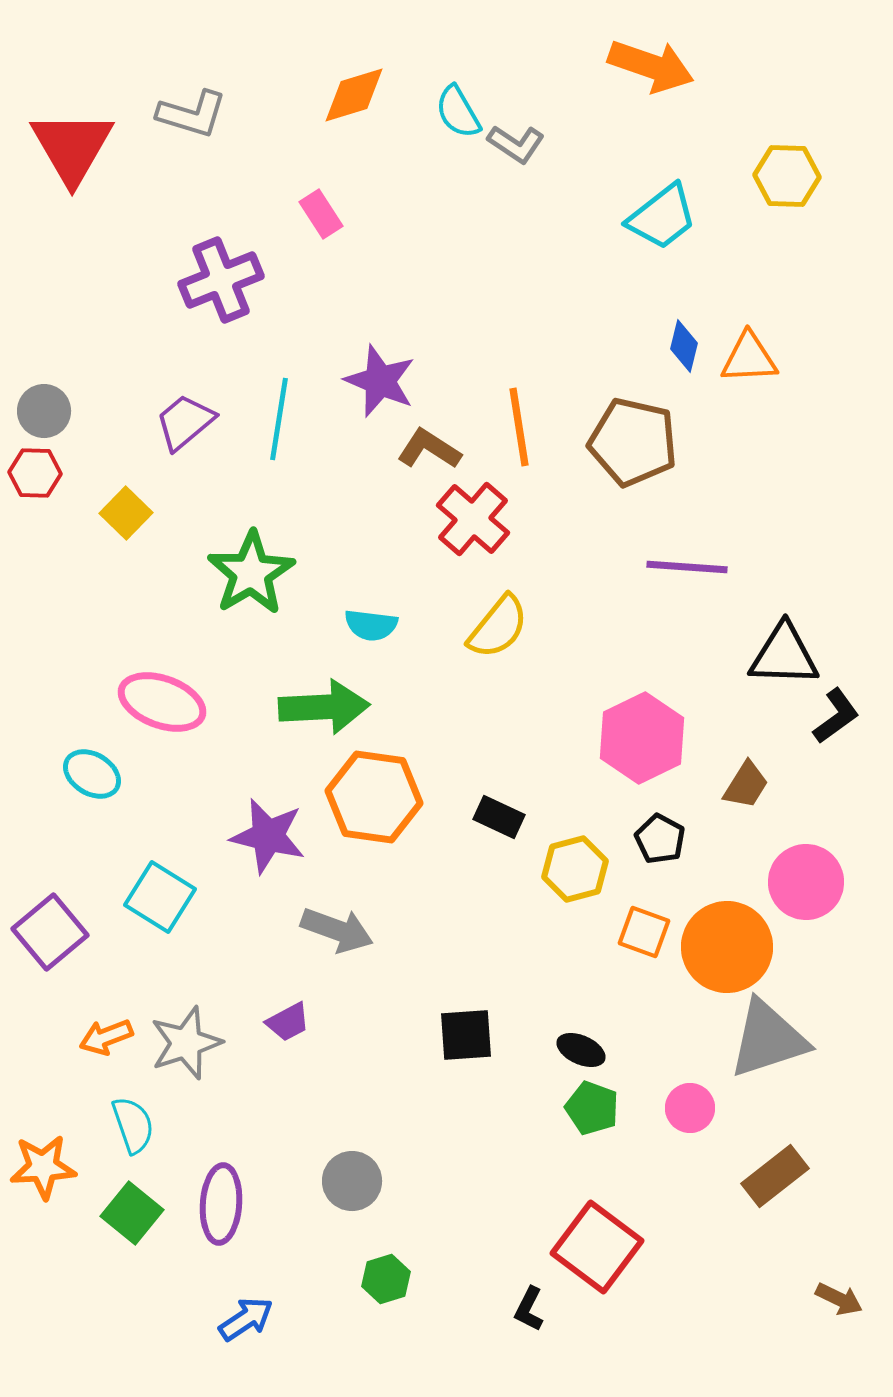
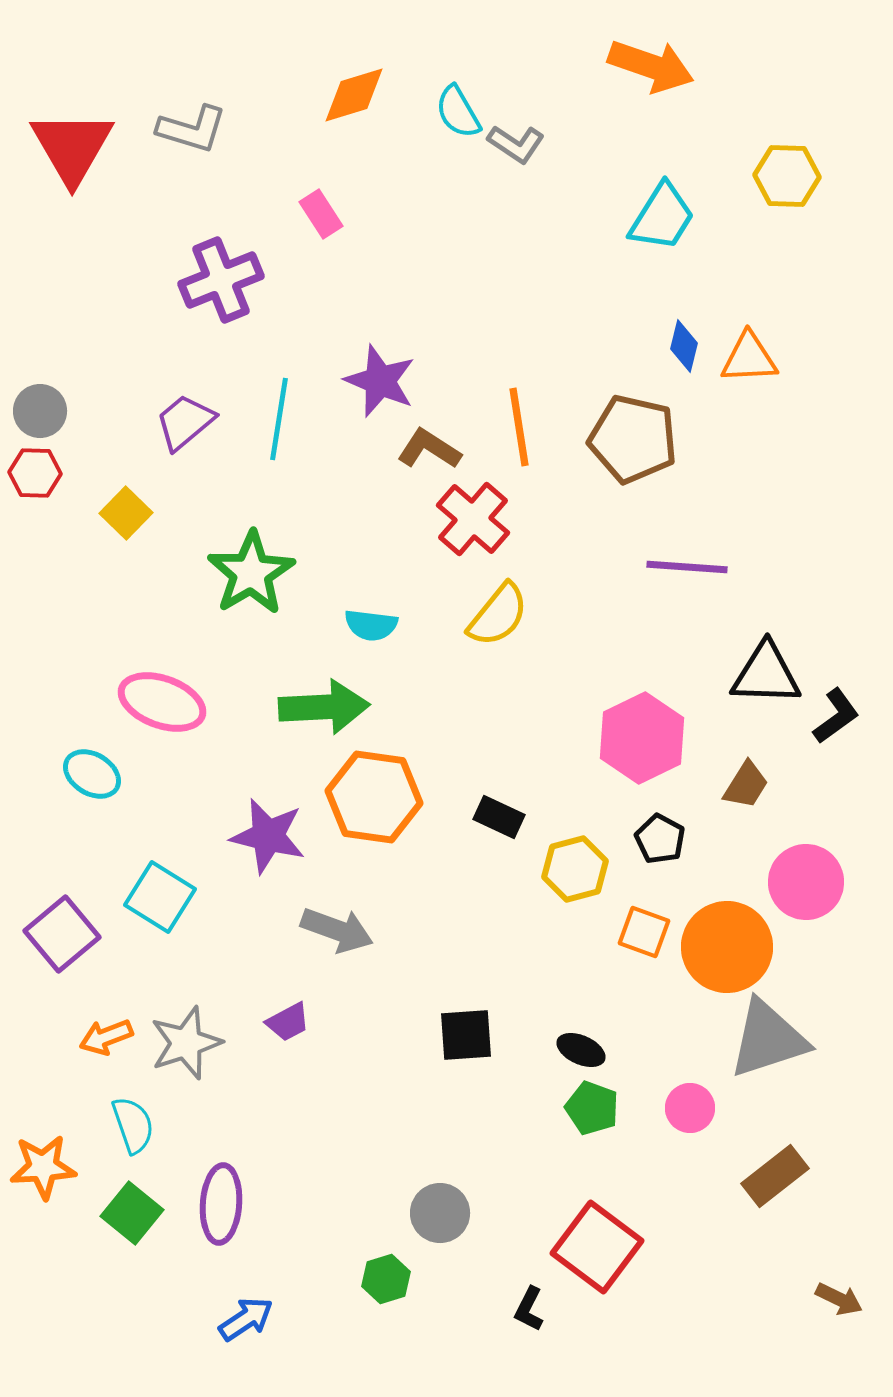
gray L-shape at (192, 114): moved 15 px down
cyan trapezoid at (662, 217): rotated 20 degrees counterclockwise
gray circle at (44, 411): moved 4 px left
brown pentagon at (633, 442): moved 3 px up
yellow semicircle at (498, 627): moved 12 px up
black triangle at (784, 655): moved 18 px left, 19 px down
purple square at (50, 932): moved 12 px right, 2 px down
gray circle at (352, 1181): moved 88 px right, 32 px down
